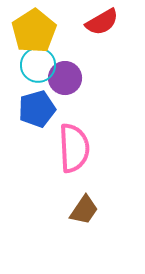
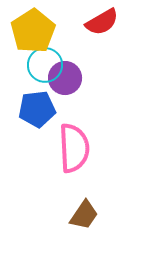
yellow pentagon: moved 1 px left
cyan circle: moved 7 px right
blue pentagon: rotated 9 degrees clockwise
brown trapezoid: moved 5 px down
